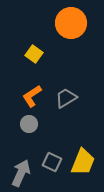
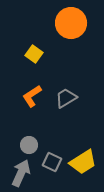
gray circle: moved 21 px down
yellow trapezoid: rotated 36 degrees clockwise
